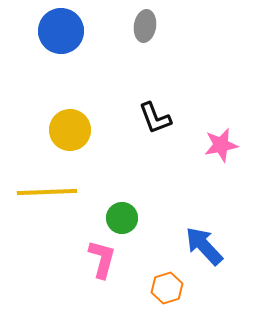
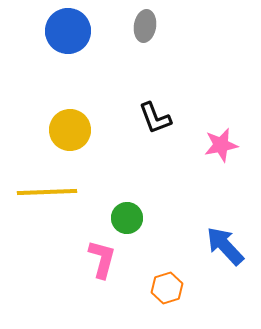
blue circle: moved 7 px right
green circle: moved 5 px right
blue arrow: moved 21 px right
